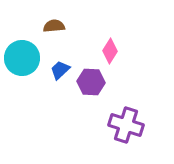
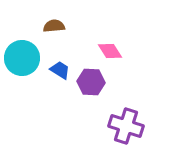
pink diamond: rotated 65 degrees counterclockwise
blue trapezoid: rotated 75 degrees clockwise
purple cross: moved 1 px down
